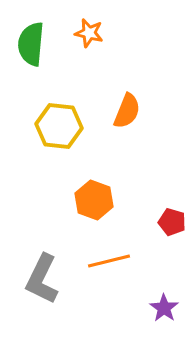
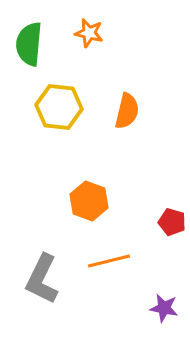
green semicircle: moved 2 px left
orange semicircle: rotated 9 degrees counterclockwise
yellow hexagon: moved 19 px up
orange hexagon: moved 5 px left, 1 px down
purple star: rotated 24 degrees counterclockwise
